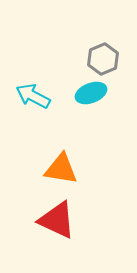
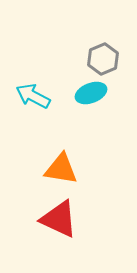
red triangle: moved 2 px right, 1 px up
